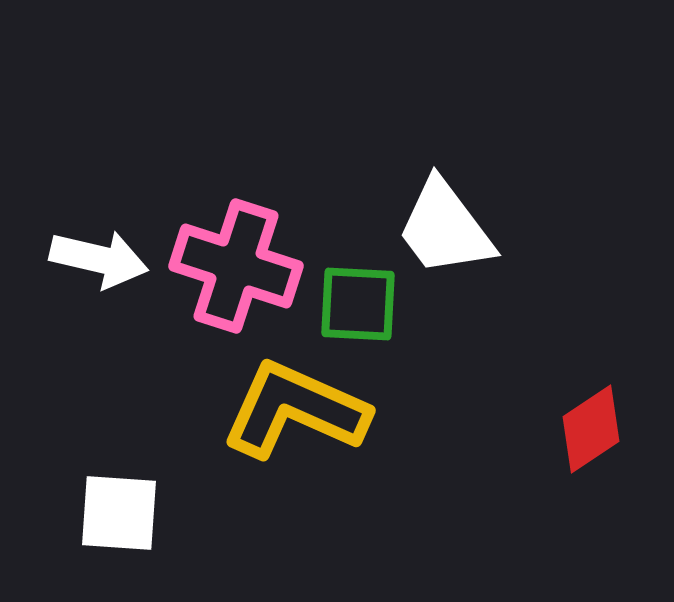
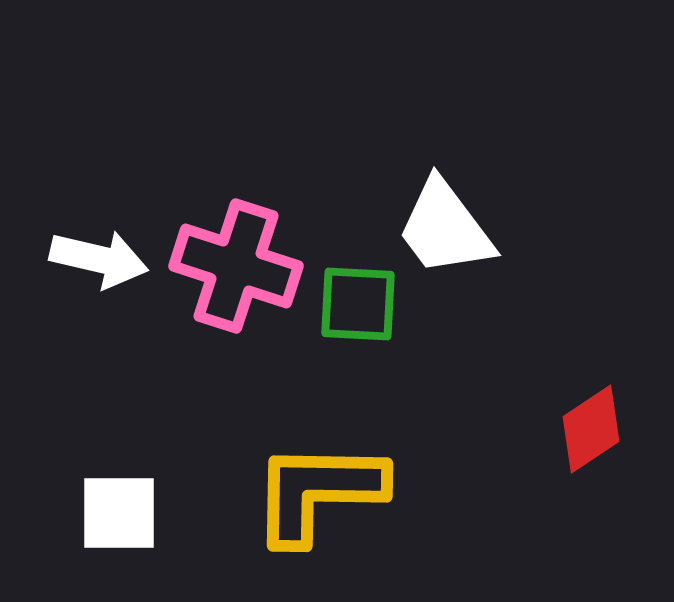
yellow L-shape: moved 23 px right, 82 px down; rotated 23 degrees counterclockwise
white square: rotated 4 degrees counterclockwise
